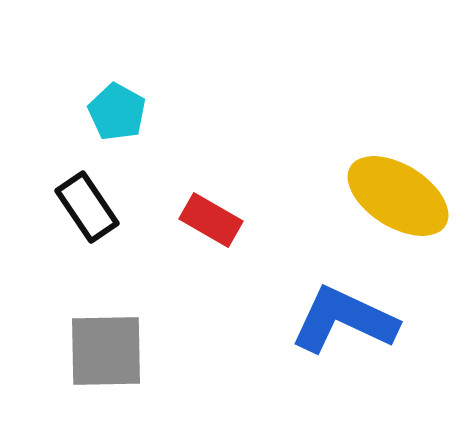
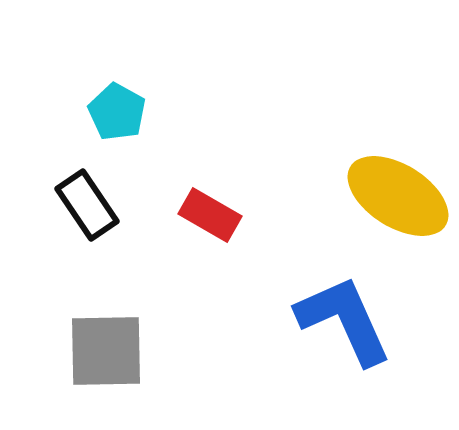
black rectangle: moved 2 px up
red rectangle: moved 1 px left, 5 px up
blue L-shape: rotated 41 degrees clockwise
